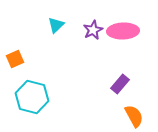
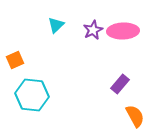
orange square: moved 1 px down
cyan hexagon: moved 2 px up; rotated 8 degrees counterclockwise
orange semicircle: moved 1 px right
